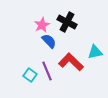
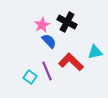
cyan square: moved 2 px down
